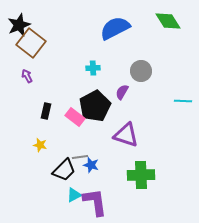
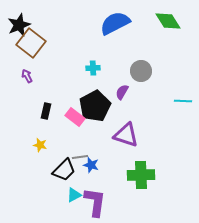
blue semicircle: moved 5 px up
purple L-shape: rotated 16 degrees clockwise
